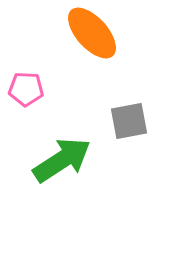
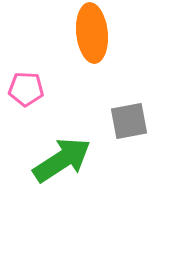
orange ellipse: rotated 36 degrees clockwise
